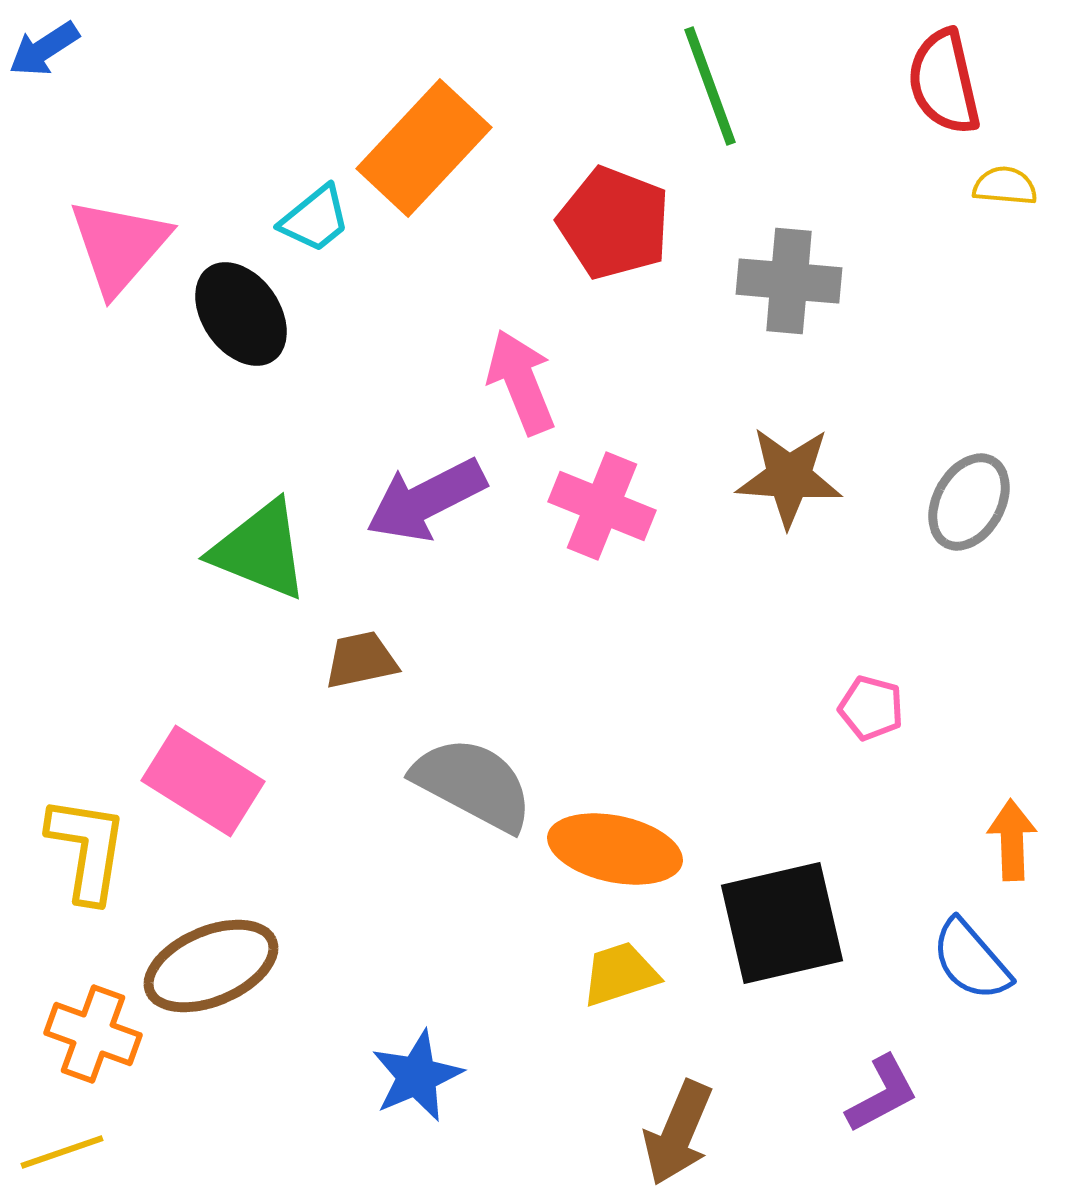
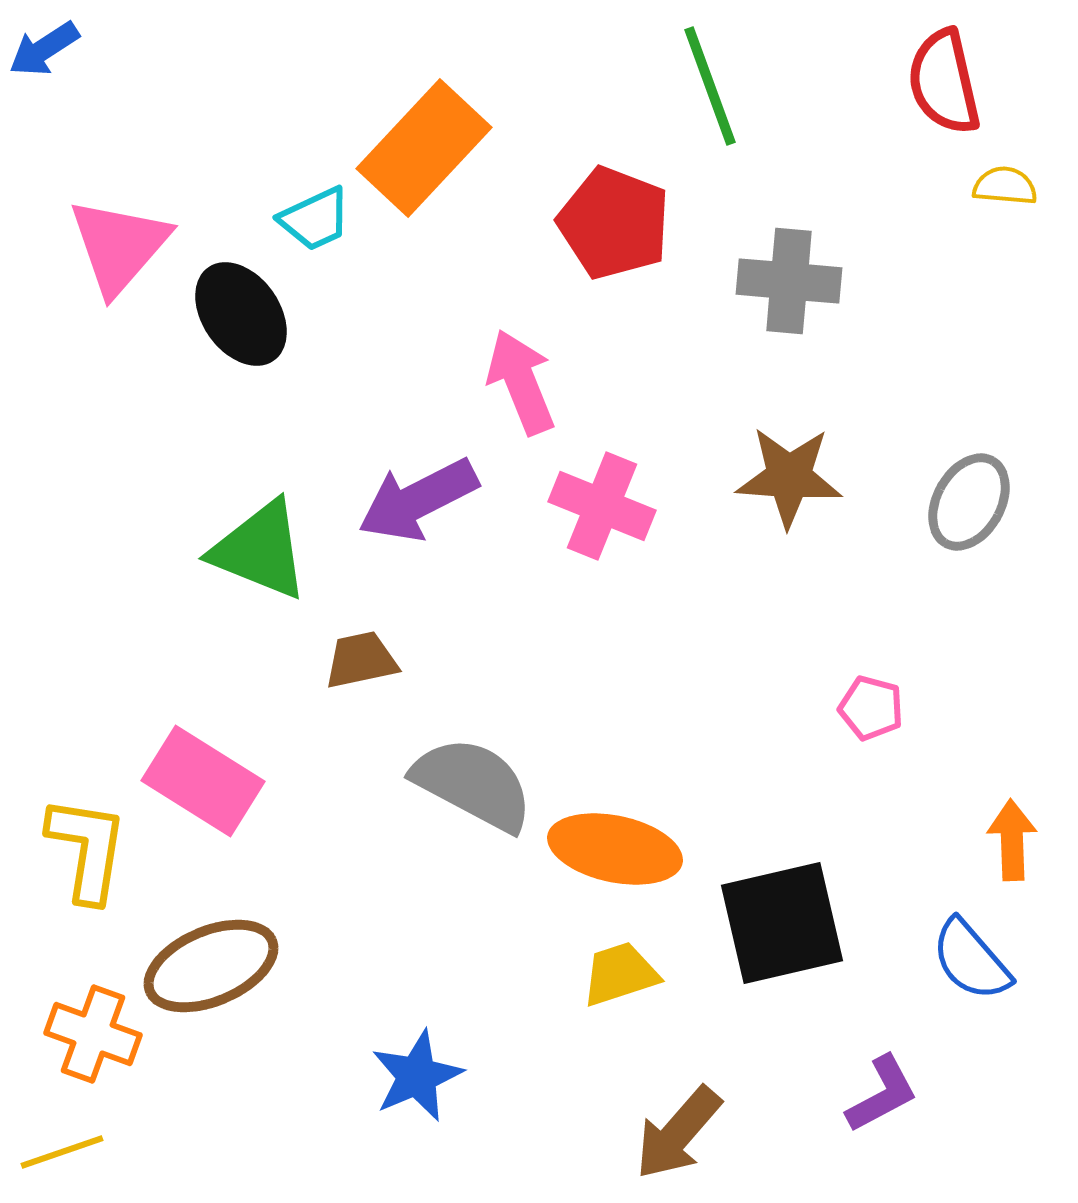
cyan trapezoid: rotated 14 degrees clockwise
purple arrow: moved 8 px left
brown arrow: rotated 18 degrees clockwise
